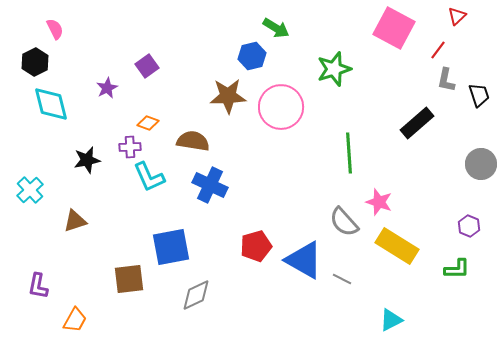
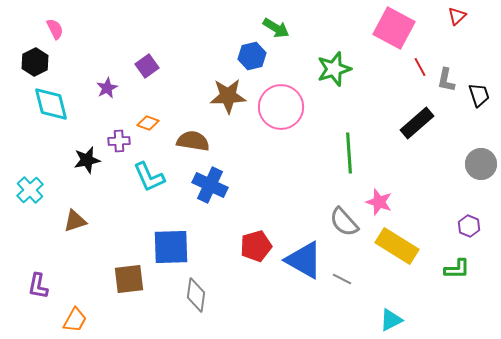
red line: moved 18 px left, 17 px down; rotated 66 degrees counterclockwise
purple cross: moved 11 px left, 6 px up
blue square: rotated 9 degrees clockwise
gray diamond: rotated 56 degrees counterclockwise
